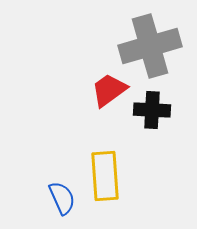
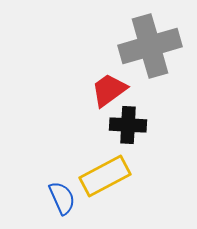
black cross: moved 24 px left, 15 px down
yellow rectangle: rotated 66 degrees clockwise
